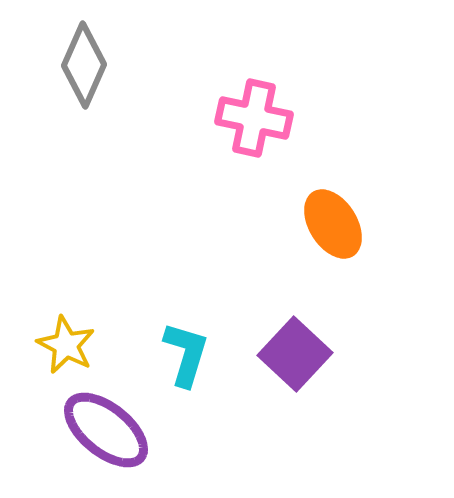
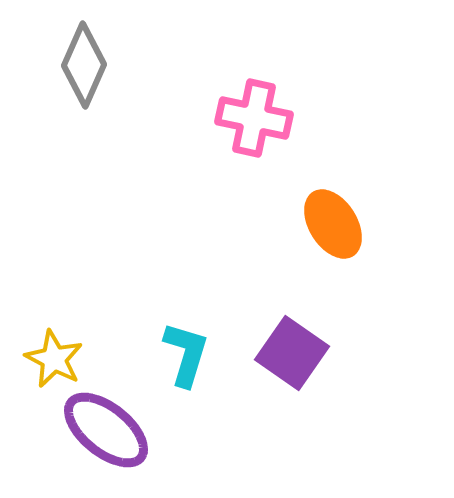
yellow star: moved 12 px left, 14 px down
purple square: moved 3 px left, 1 px up; rotated 8 degrees counterclockwise
